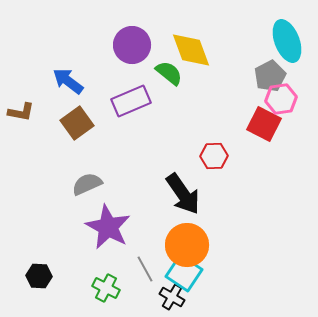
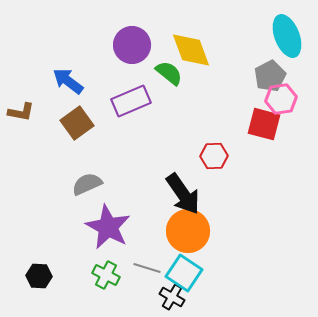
cyan ellipse: moved 5 px up
red square: rotated 12 degrees counterclockwise
orange circle: moved 1 px right, 14 px up
gray line: moved 2 px right, 1 px up; rotated 44 degrees counterclockwise
green cross: moved 13 px up
